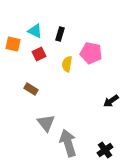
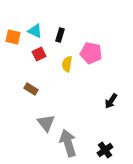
black rectangle: moved 1 px down
orange square: moved 7 px up
black arrow: rotated 21 degrees counterclockwise
